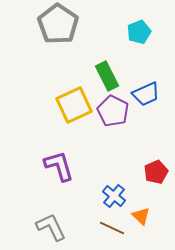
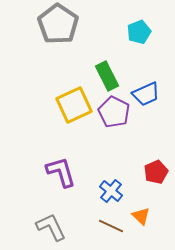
purple pentagon: moved 1 px right, 1 px down
purple L-shape: moved 2 px right, 6 px down
blue cross: moved 3 px left, 5 px up
brown line: moved 1 px left, 2 px up
